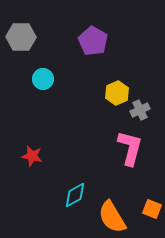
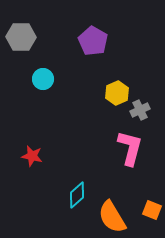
cyan diamond: moved 2 px right; rotated 12 degrees counterclockwise
orange square: moved 1 px down
